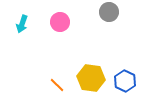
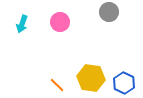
blue hexagon: moved 1 px left, 2 px down
